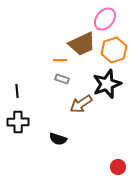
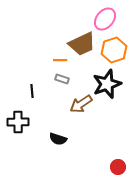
black line: moved 15 px right
